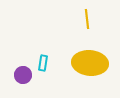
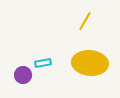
yellow line: moved 2 px left, 2 px down; rotated 36 degrees clockwise
cyan rectangle: rotated 70 degrees clockwise
